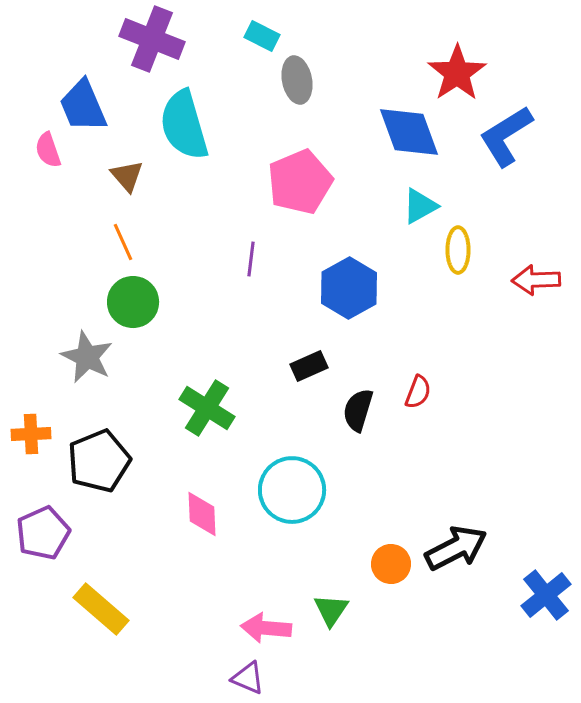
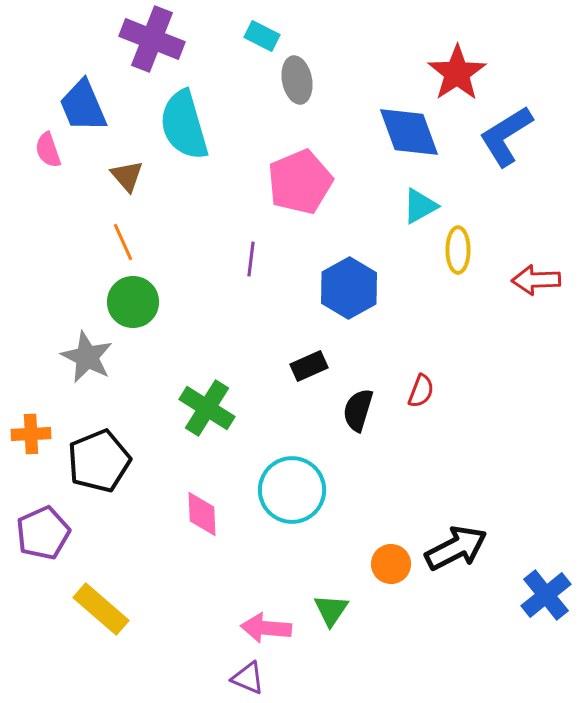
red semicircle: moved 3 px right, 1 px up
